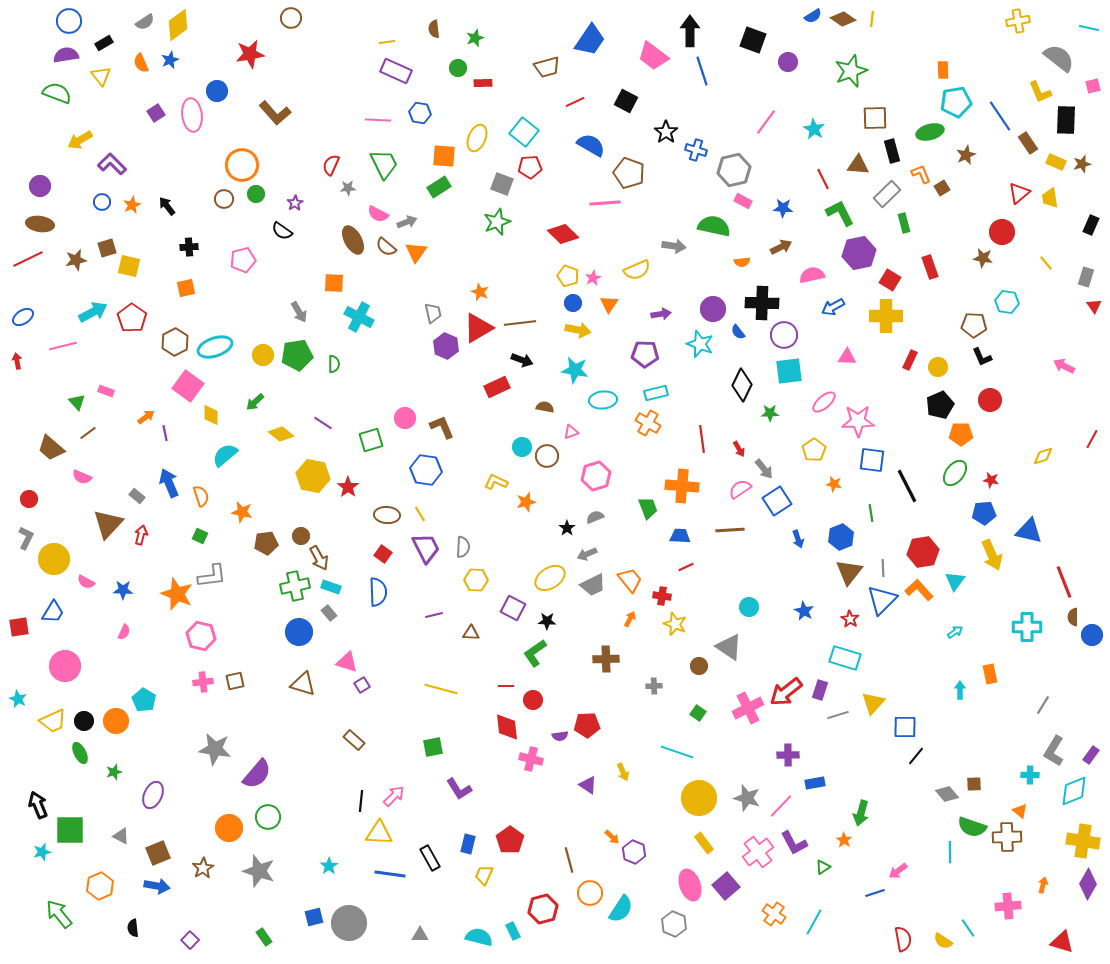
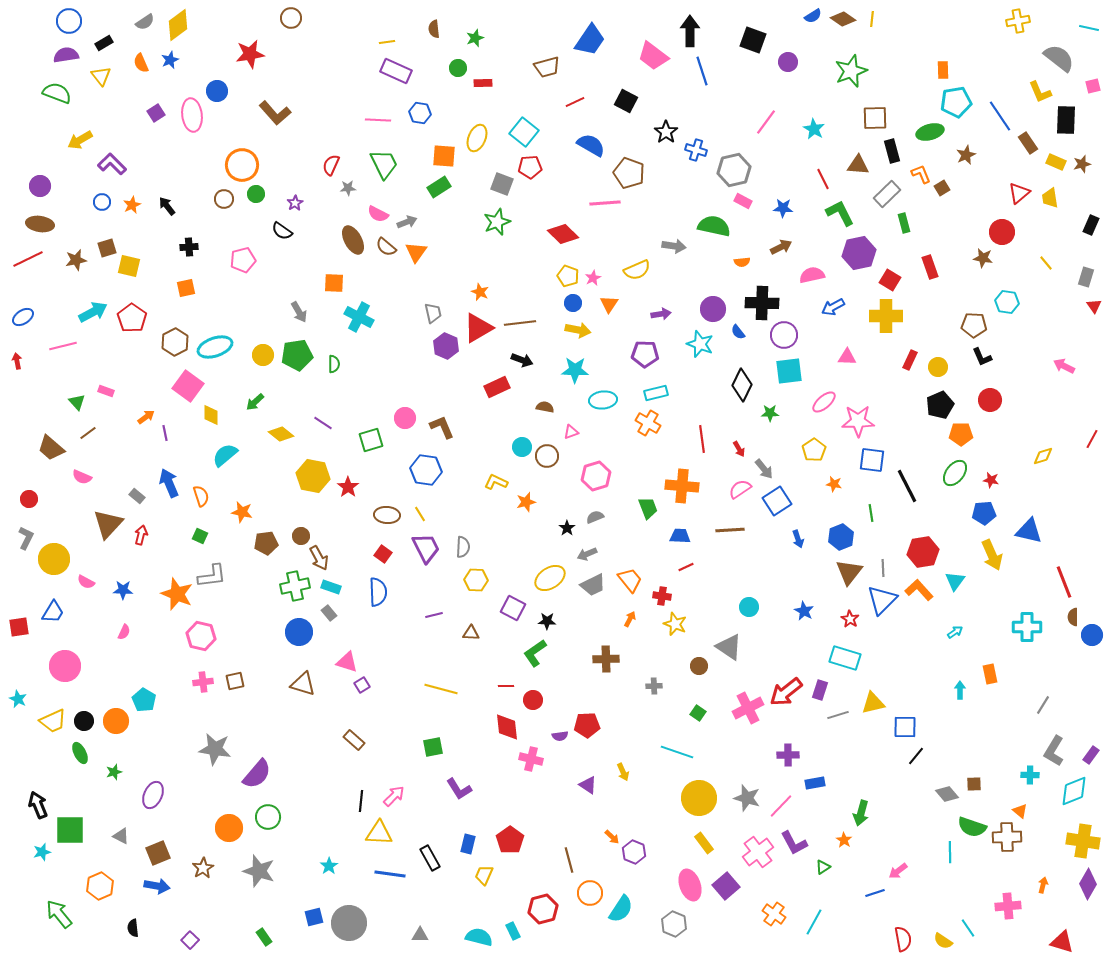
cyan star at (575, 370): rotated 8 degrees counterclockwise
yellow triangle at (873, 703): rotated 35 degrees clockwise
